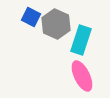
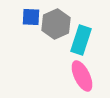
blue square: rotated 24 degrees counterclockwise
gray hexagon: rotated 12 degrees clockwise
